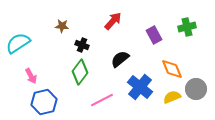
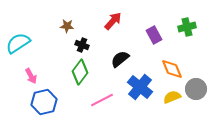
brown star: moved 5 px right
